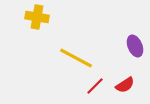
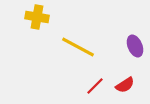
yellow line: moved 2 px right, 11 px up
